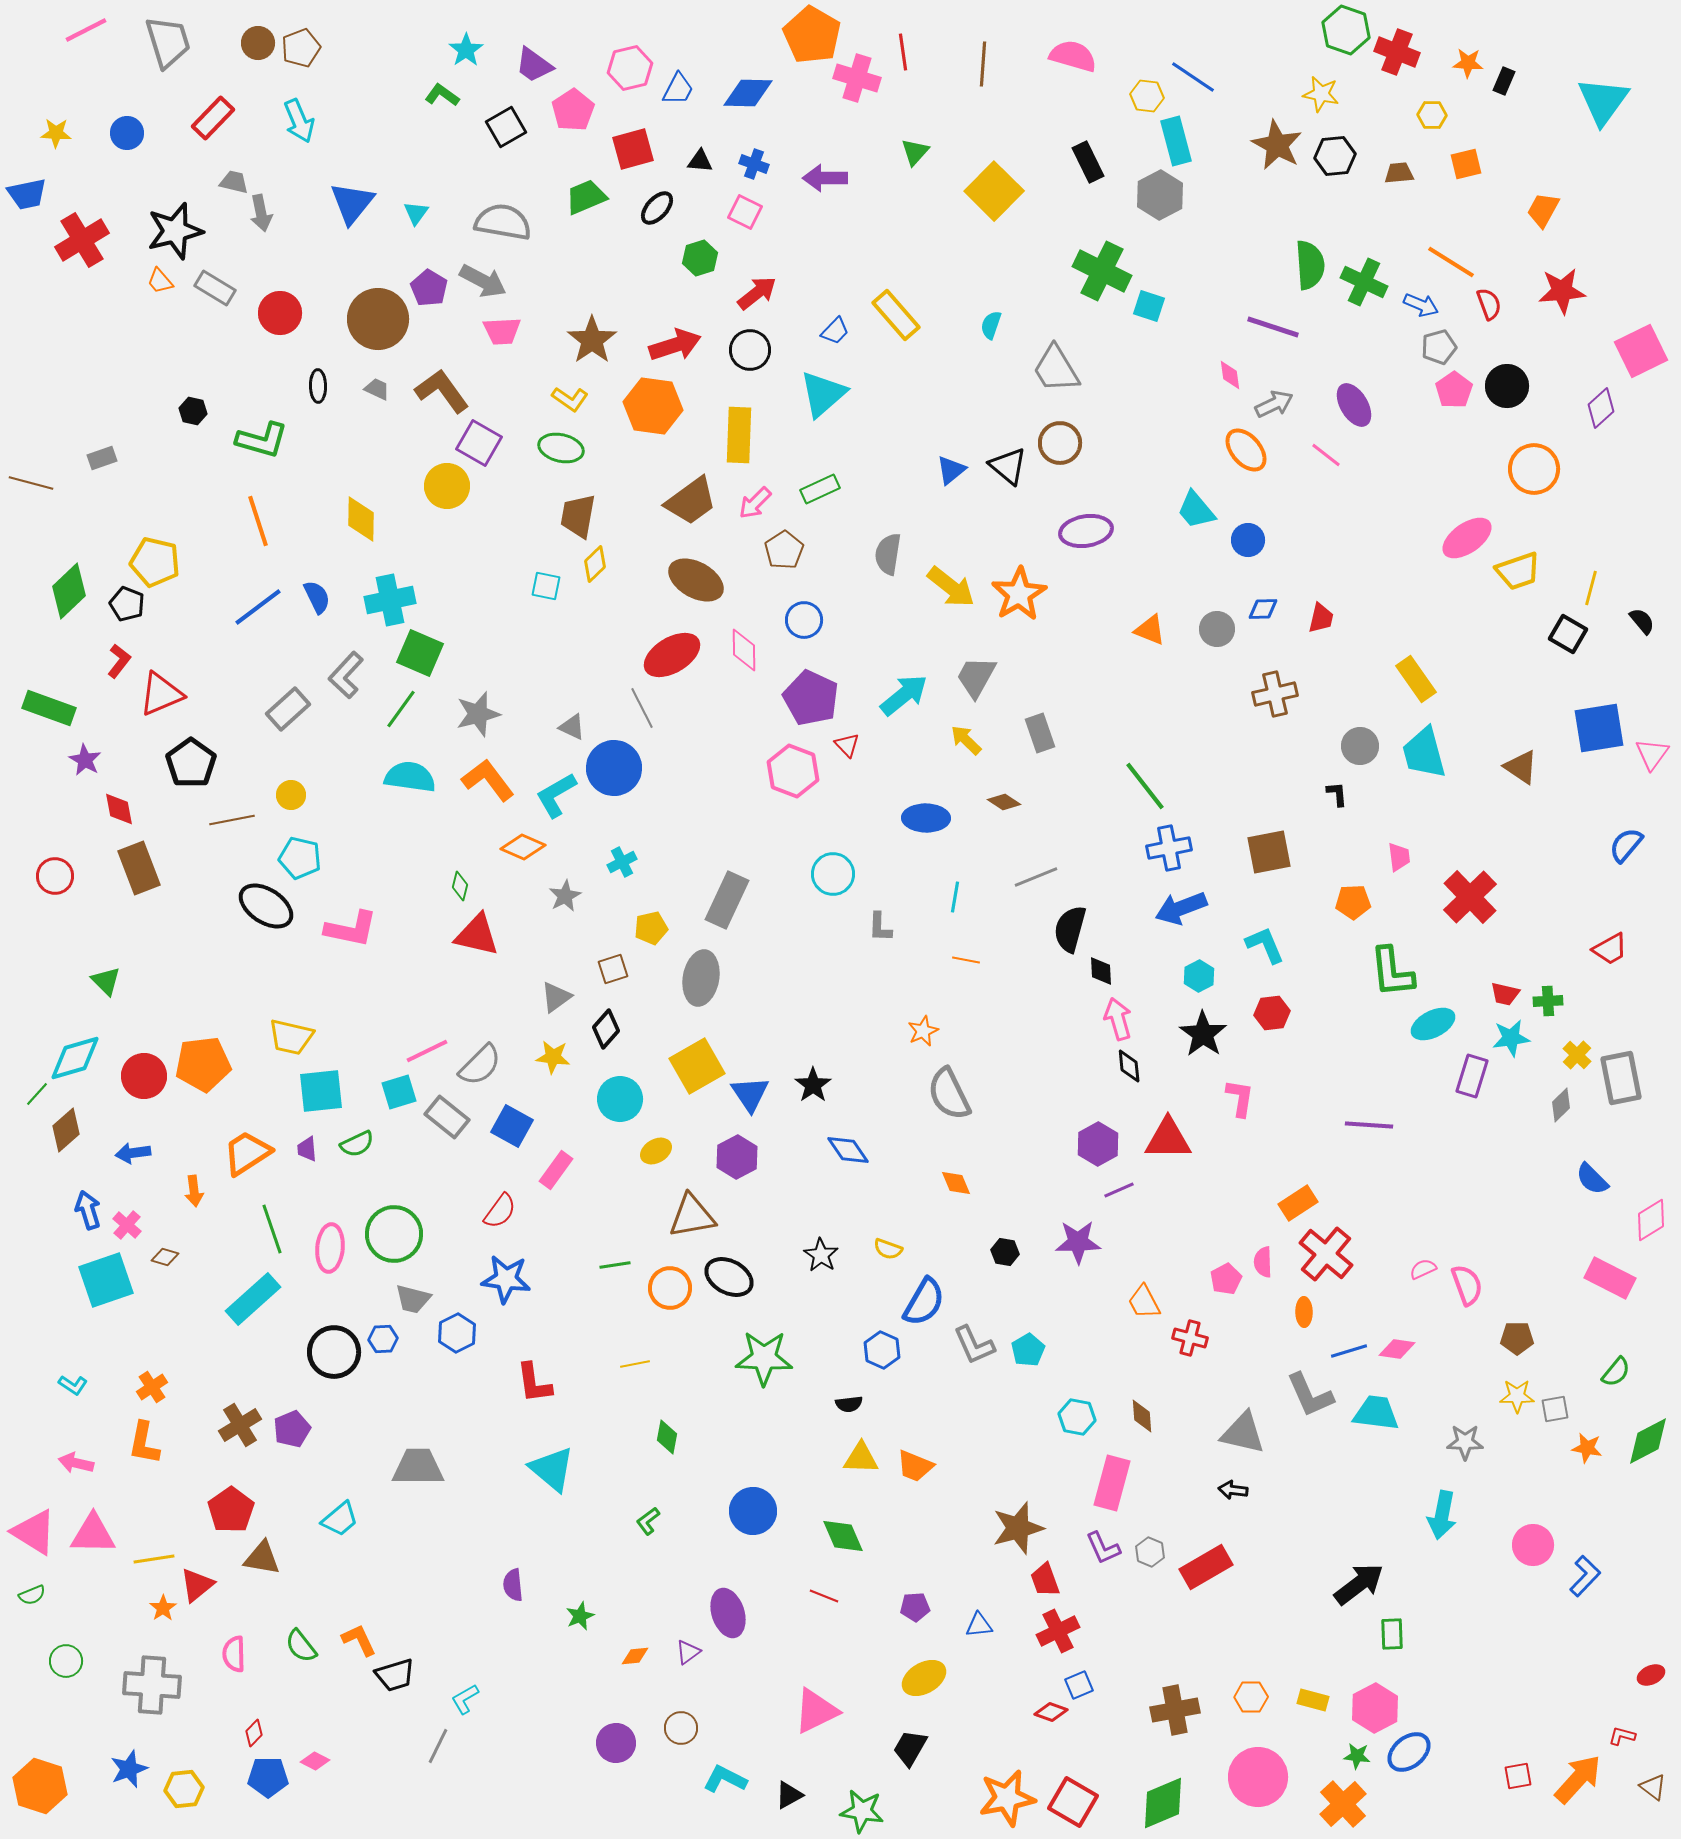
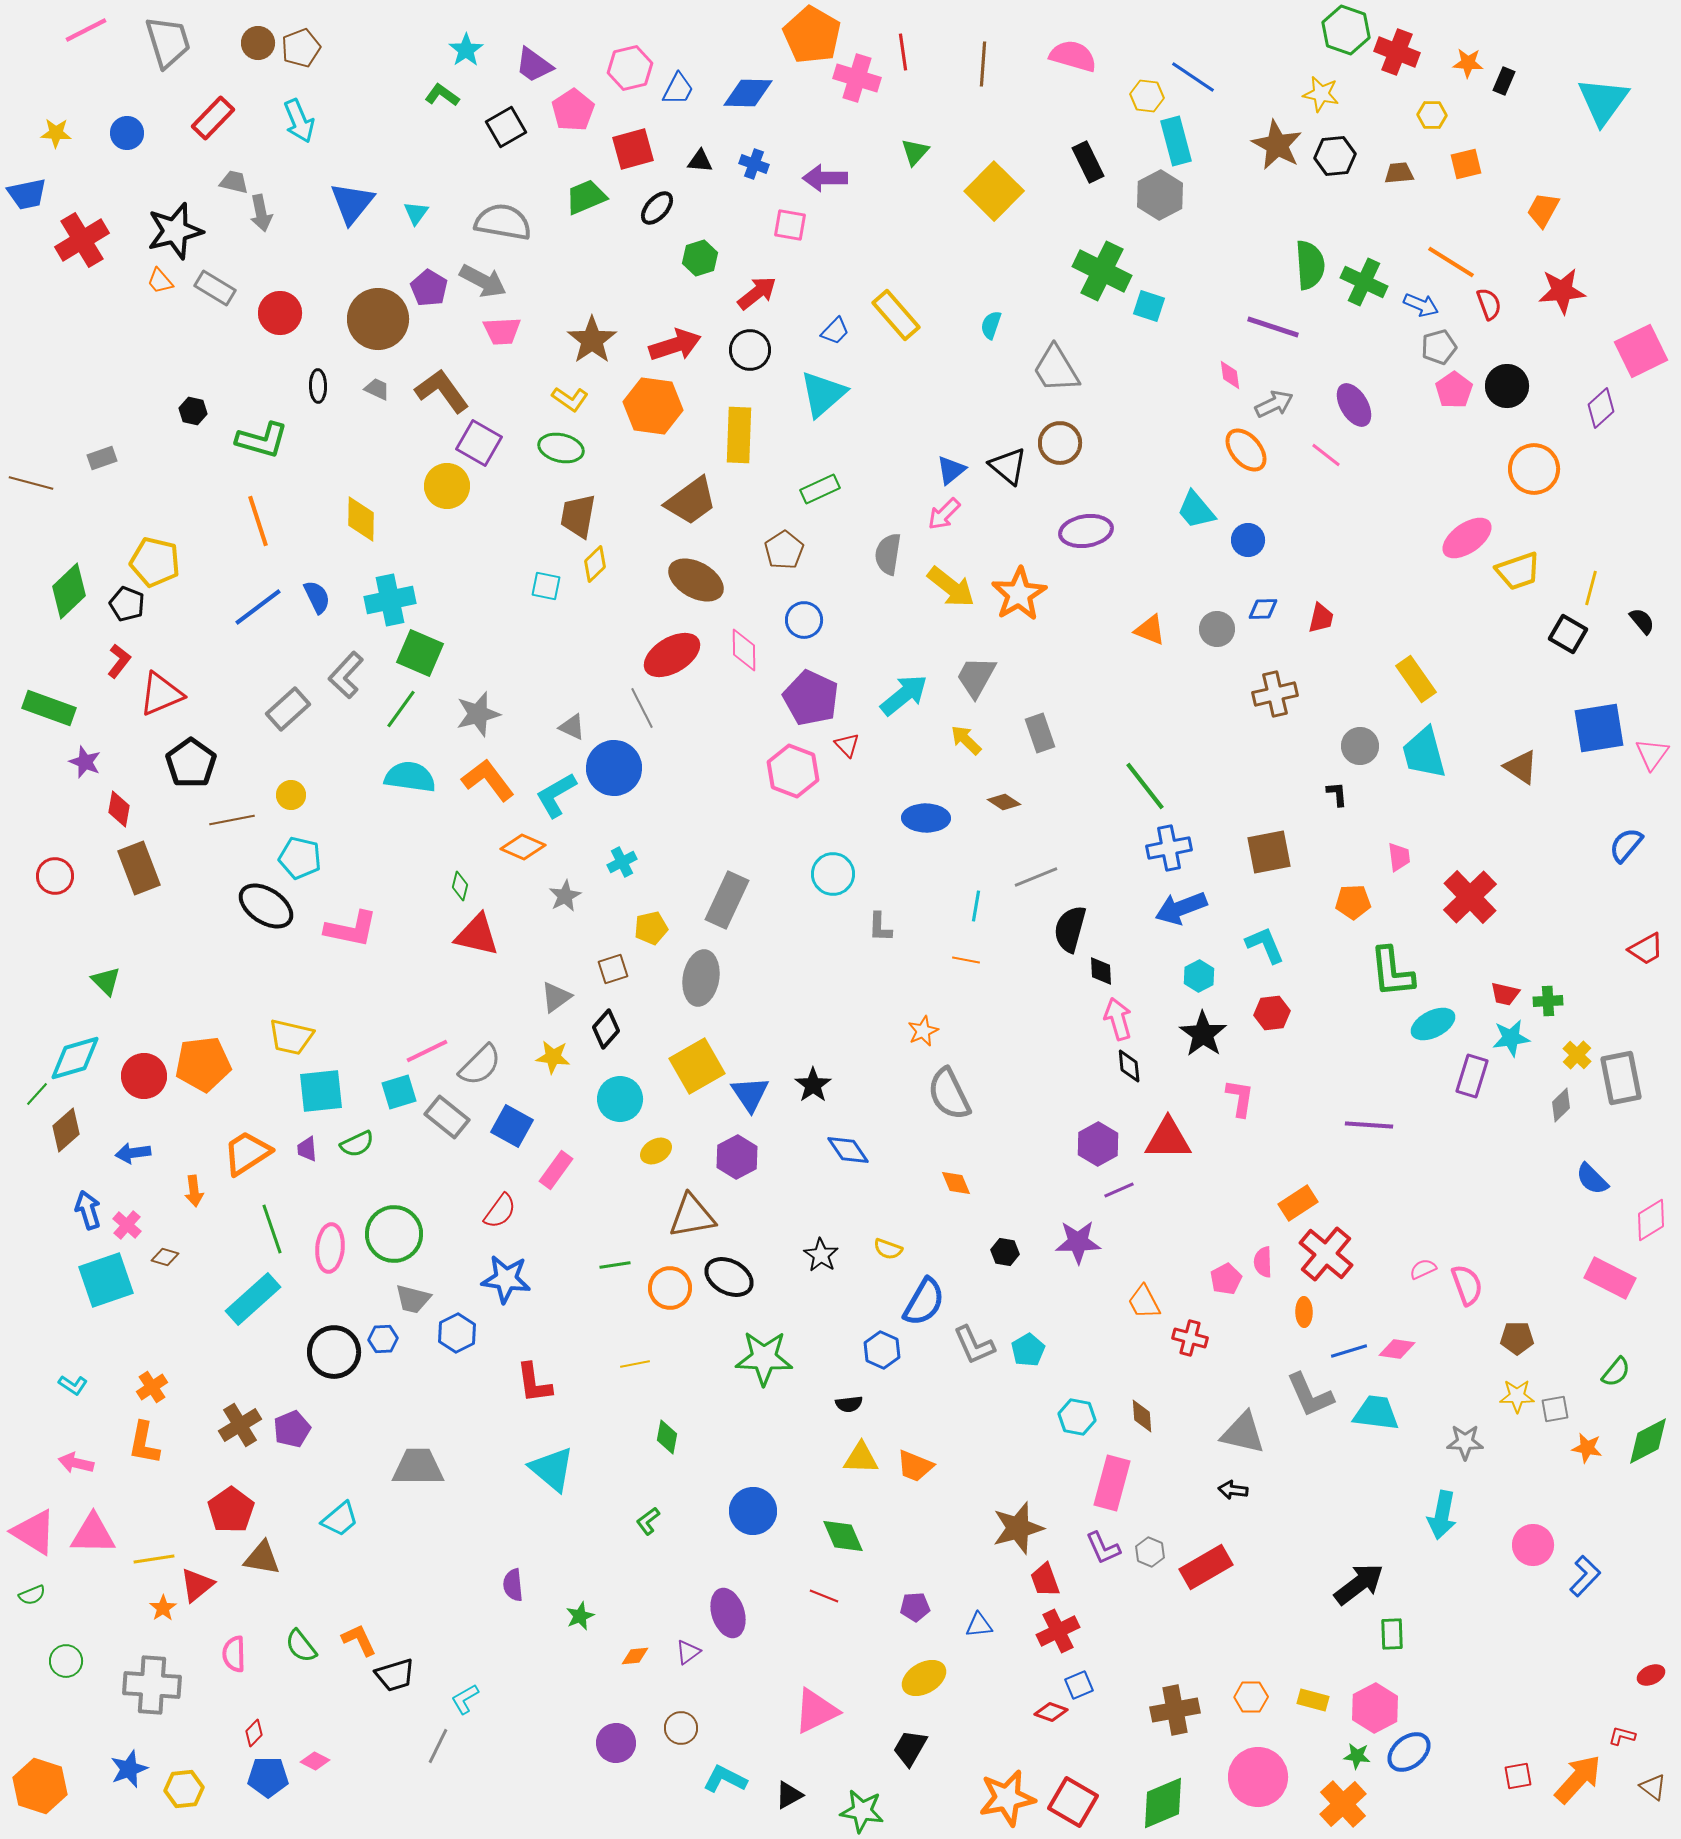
pink square at (745, 212): moved 45 px right, 13 px down; rotated 16 degrees counterclockwise
pink arrow at (755, 503): moved 189 px right, 11 px down
purple star at (85, 760): moved 2 px down; rotated 8 degrees counterclockwise
red diamond at (119, 809): rotated 21 degrees clockwise
cyan line at (955, 897): moved 21 px right, 9 px down
red trapezoid at (1610, 949): moved 36 px right
